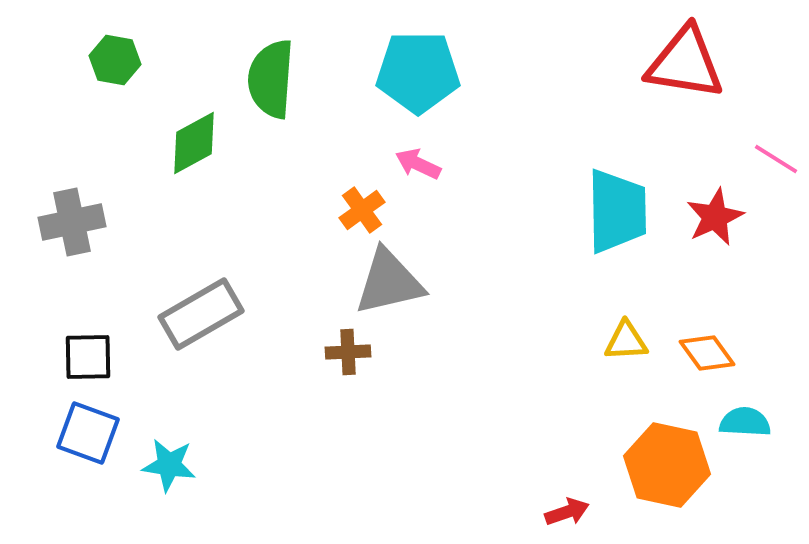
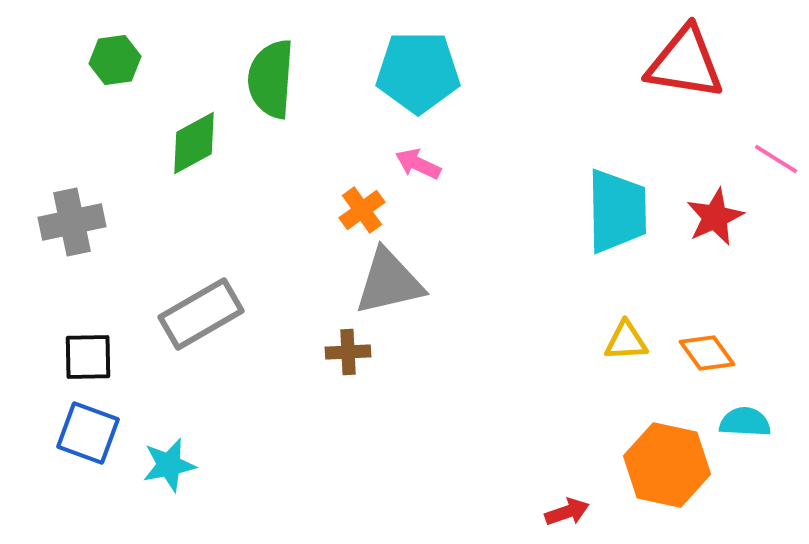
green hexagon: rotated 18 degrees counterclockwise
cyan star: rotated 20 degrees counterclockwise
